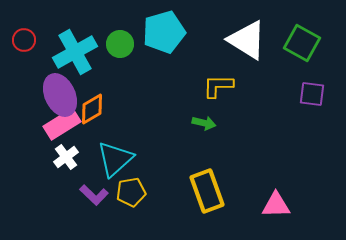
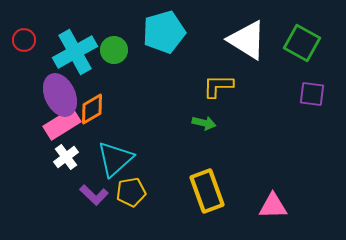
green circle: moved 6 px left, 6 px down
pink triangle: moved 3 px left, 1 px down
